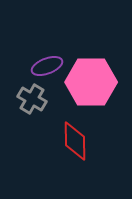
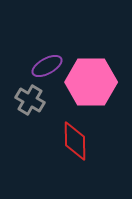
purple ellipse: rotated 8 degrees counterclockwise
gray cross: moved 2 px left, 1 px down
